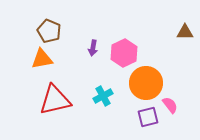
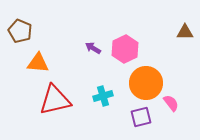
brown pentagon: moved 29 px left
purple arrow: rotated 112 degrees clockwise
pink hexagon: moved 1 px right, 4 px up
orange triangle: moved 4 px left, 4 px down; rotated 15 degrees clockwise
cyan cross: rotated 12 degrees clockwise
pink semicircle: moved 1 px right, 2 px up
purple square: moved 7 px left
